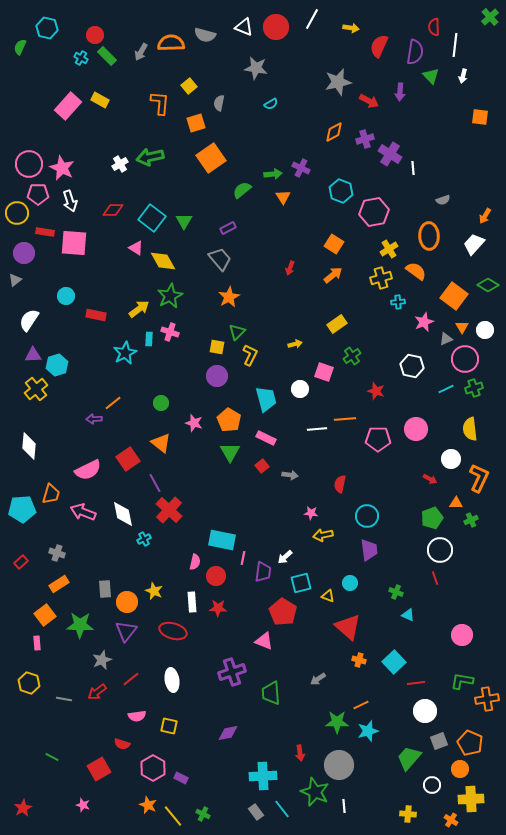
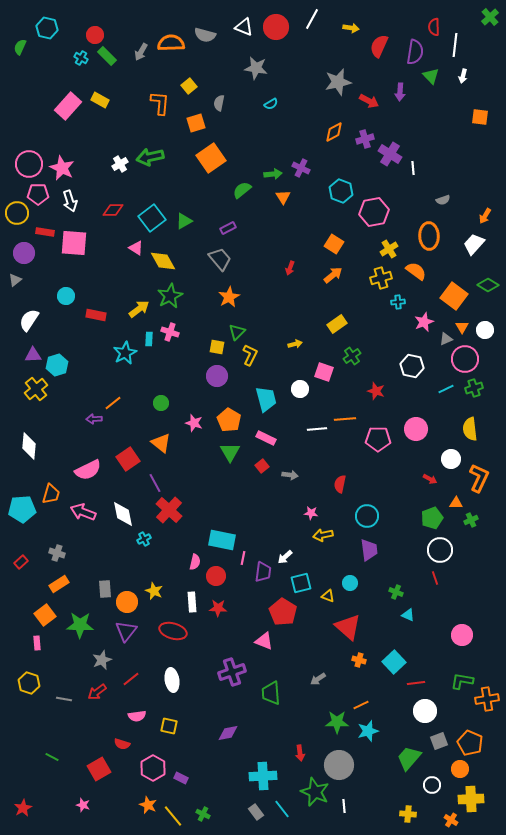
cyan square at (152, 218): rotated 16 degrees clockwise
green triangle at (184, 221): rotated 30 degrees clockwise
